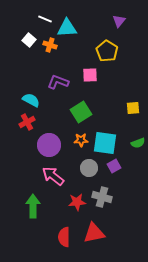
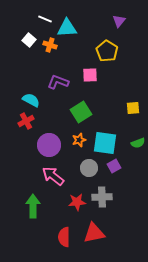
red cross: moved 1 px left, 1 px up
orange star: moved 2 px left; rotated 16 degrees counterclockwise
gray cross: rotated 18 degrees counterclockwise
